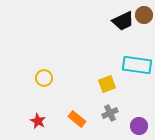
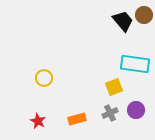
black trapezoid: rotated 105 degrees counterclockwise
cyan rectangle: moved 2 px left, 1 px up
yellow square: moved 7 px right, 3 px down
orange rectangle: rotated 54 degrees counterclockwise
purple circle: moved 3 px left, 16 px up
